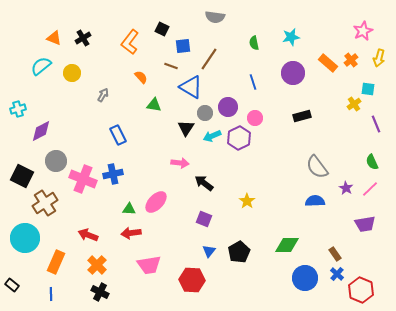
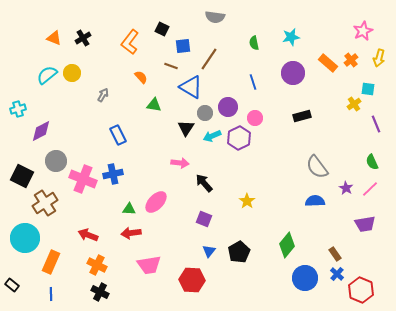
cyan semicircle at (41, 66): moved 6 px right, 9 px down
black arrow at (204, 183): rotated 12 degrees clockwise
green diamond at (287, 245): rotated 50 degrees counterclockwise
orange rectangle at (56, 262): moved 5 px left
orange cross at (97, 265): rotated 18 degrees counterclockwise
